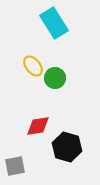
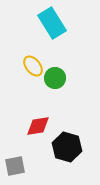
cyan rectangle: moved 2 px left
